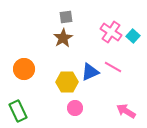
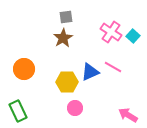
pink arrow: moved 2 px right, 4 px down
